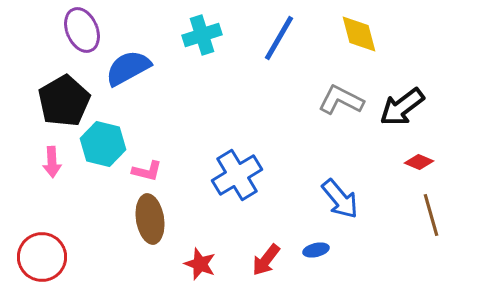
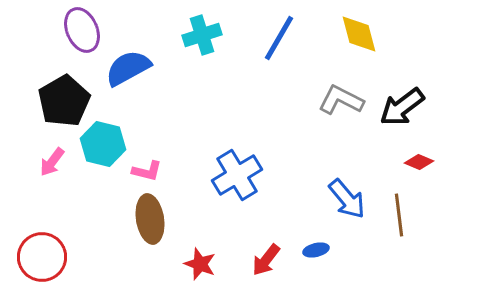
pink arrow: rotated 40 degrees clockwise
blue arrow: moved 7 px right
brown line: moved 32 px left; rotated 9 degrees clockwise
